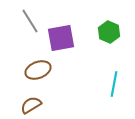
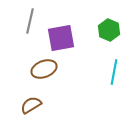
gray line: rotated 45 degrees clockwise
green hexagon: moved 2 px up
brown ellipse: moved 6 px right, 1 px up
cyan line: moved 12 px up
